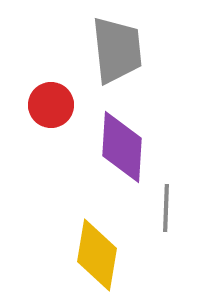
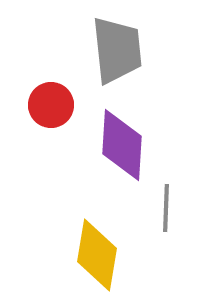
purple diamond: moved 2 px up
